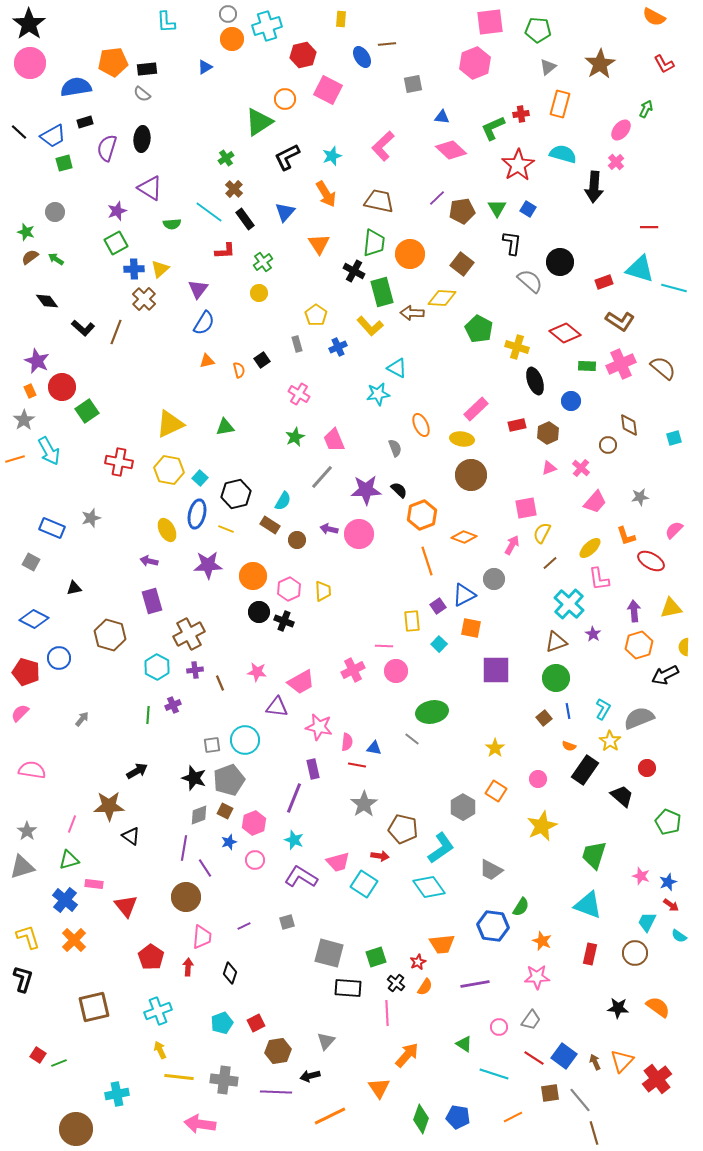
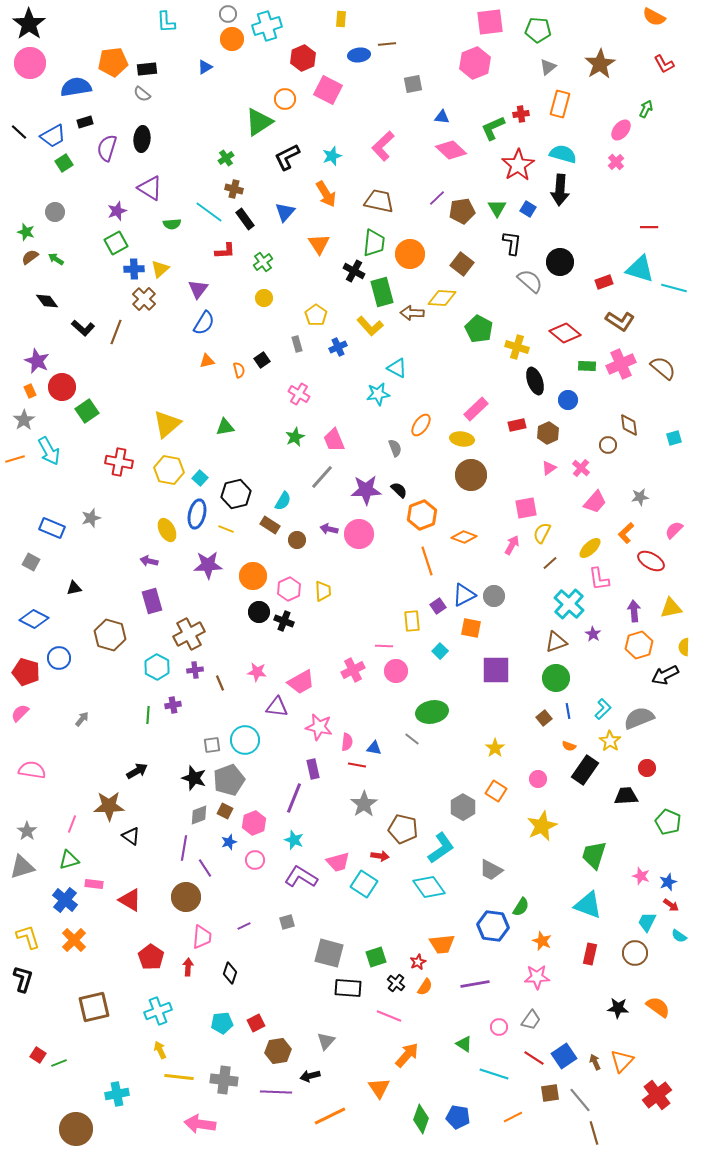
red hexagon at (303, 55): moved 3 px down; rotated 10 degrees counterclockwise
blue ellipse at (362, 57): moved 3 px left, 2 px up; rotated 65 degrees counterclockwise
green square at (64, 163): rotated 18 degrees counterclockwise
black arrow at (594, 187): moved 34 px left, 3 px down
brown cross at (234, 189): rotated 30 degrees counterclockwise
yellow circle at (259, 293): moved 5 px right, 5 px down
blue circle at (571, 401): moved 3 px left, 1 px up
yellow triangle at (170, 424): moved 3 px left; rotated 16 degrees counterclockwise
orange ellipse at (421, 425): rotated 60 degrees clockwise
pink triangle at (549, 468): rotated 14 degrees counterclockwise
orange L-shape at (626, 536): moved 3 px up; rotated 65 degrees clockwise
gray circle at (494, 579): moved 17 px down
cyan square at (439, 644): moved 1 px right, 7 px down
purple cross at (173, 705): rotated 14 degrees clockwise
cyan L-shape at (603, 709): rotated 15 degrees clockwise
black trapezoid at (622, 796): moved 4 px right; rotated 45 degrees counterclockwise
red triangle at (126, 906): moved 4 px right, 6 px up; rotated 20 degrees counterclockwise
pink line at (387, 1013): moved 2 px right, 3 px down; rotated 65 degrees counterclockwise
cyan pentagon at (222, 1023): rotated 15 degrees clockwise
blue square at (564, 1056): rotated 20 degrees clockwise
red cross at (657, 1079): moved 16 px down
